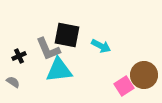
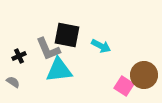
pink square: rotated 24 degrees counterclockwise
